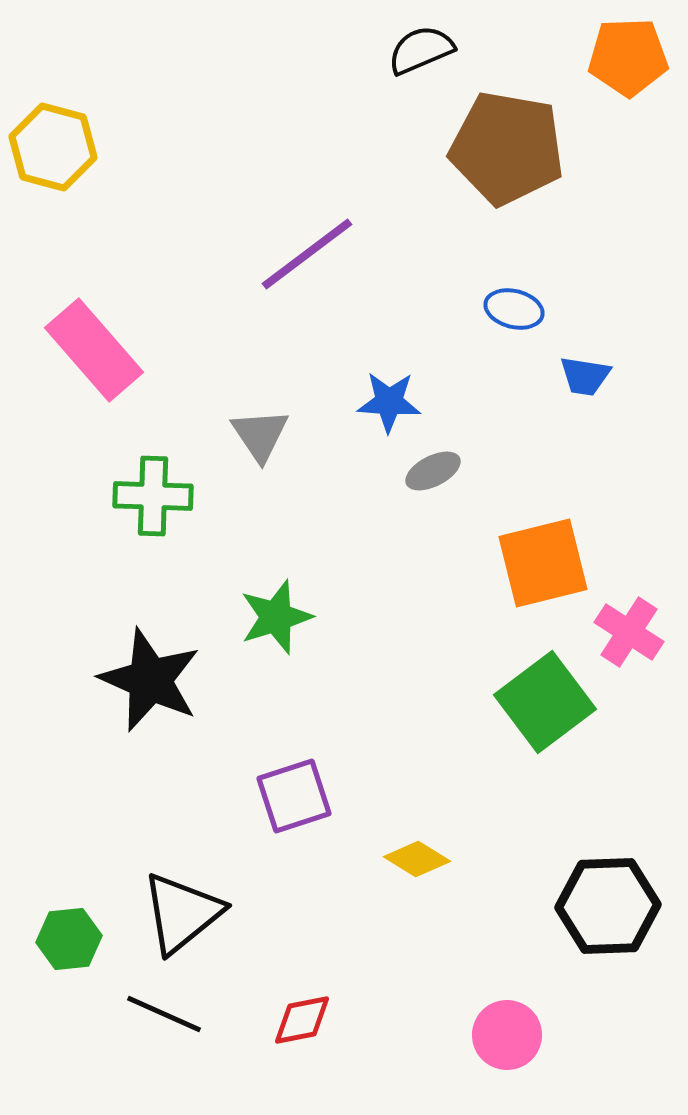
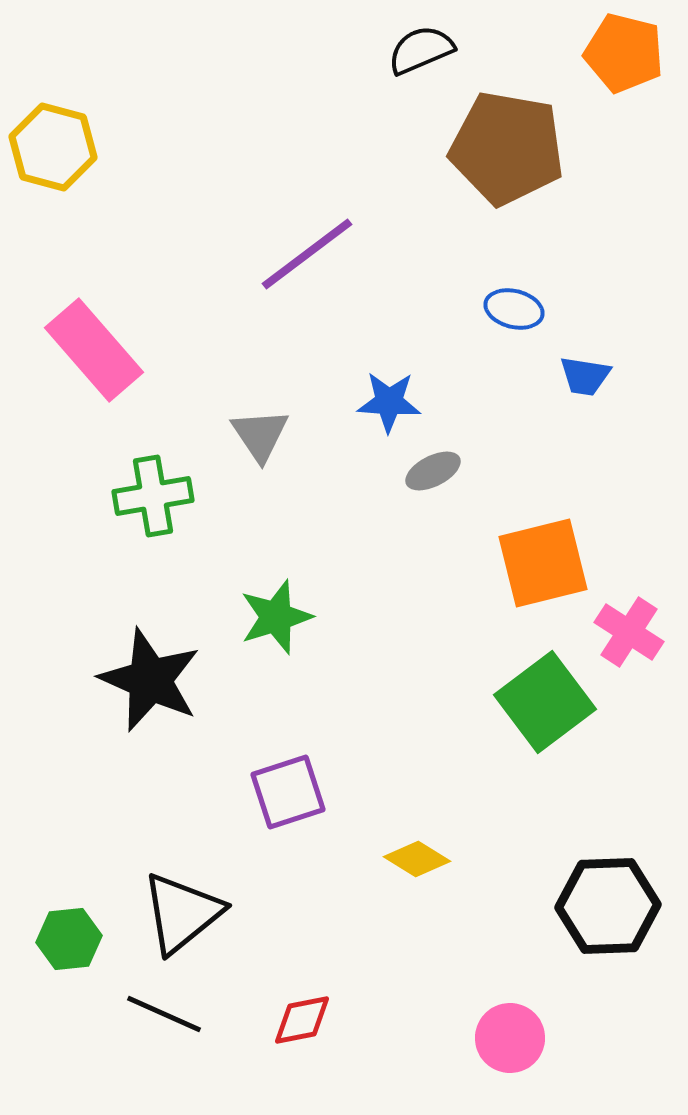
orange pentagon: moved 4 px left, 4 px up; rotated 16 degrees clockwise
green cross: rotated 12 degrees counterclockwise
purple square: moved 6 px left, 4 px up
pink circle: moved 3 px right, 3 px down
